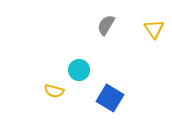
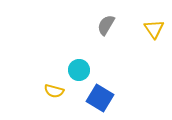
blue square: moved 10 px left
